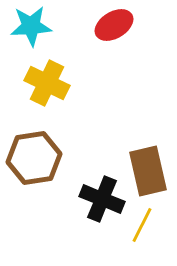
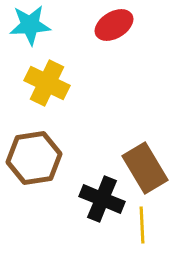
cyan star: moved 1 px left, 1 px up
brown rectangle: moved 3 px left, 3 px up; rotated 18 degrees counterclockwise
yellow line: rotated 30 degrees counterclockwise
